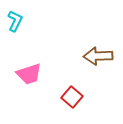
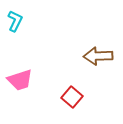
pink trapezoid: moved 9 px left, 6 px down
